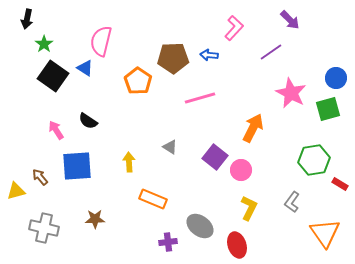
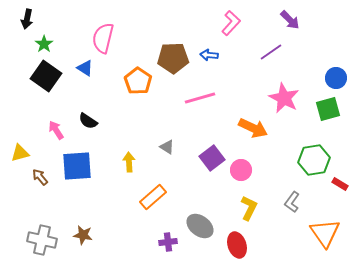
pink L-shape: moved 3 px left, 5 px up
pink semicircle: moved 2 px right, 3 px up
black square: moved 7 px left
pink star: moved 7 px left, 5 px down
orange arrow: rotated 88 degrees clockwise
gray triangle: moved 3 px left
purple square: moved 3 px left, 1 px down; rotated 15 degrees clockwise
yellow triangle: moved 4 px right, 38 px up
orange rectangle: moved 2 px up; rotated 64 degrees counterclockwise
brown star: moved 12 px left, 16 px down; rotated 12 degrees clockwise
gray cross: moved 2 px left, 12 px down
